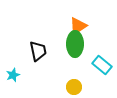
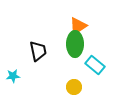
cyan rectangle: moved 7 px left
cyan star: moved 1 px down; rotated 16 degrees clockwise
